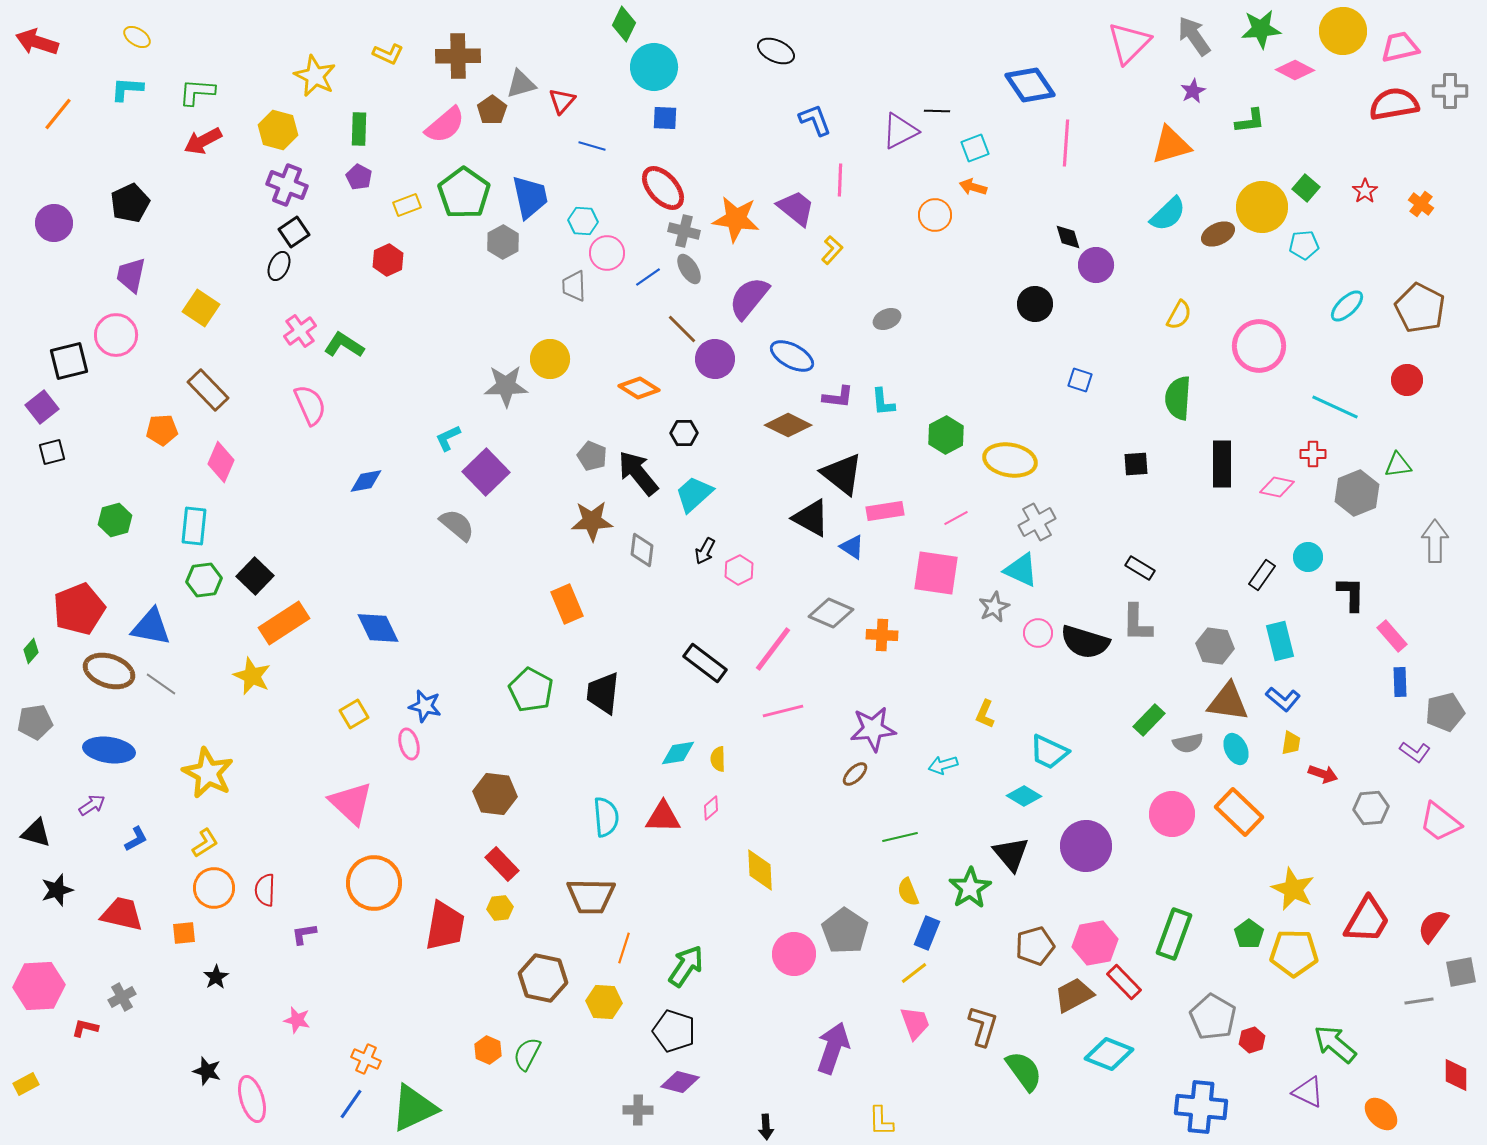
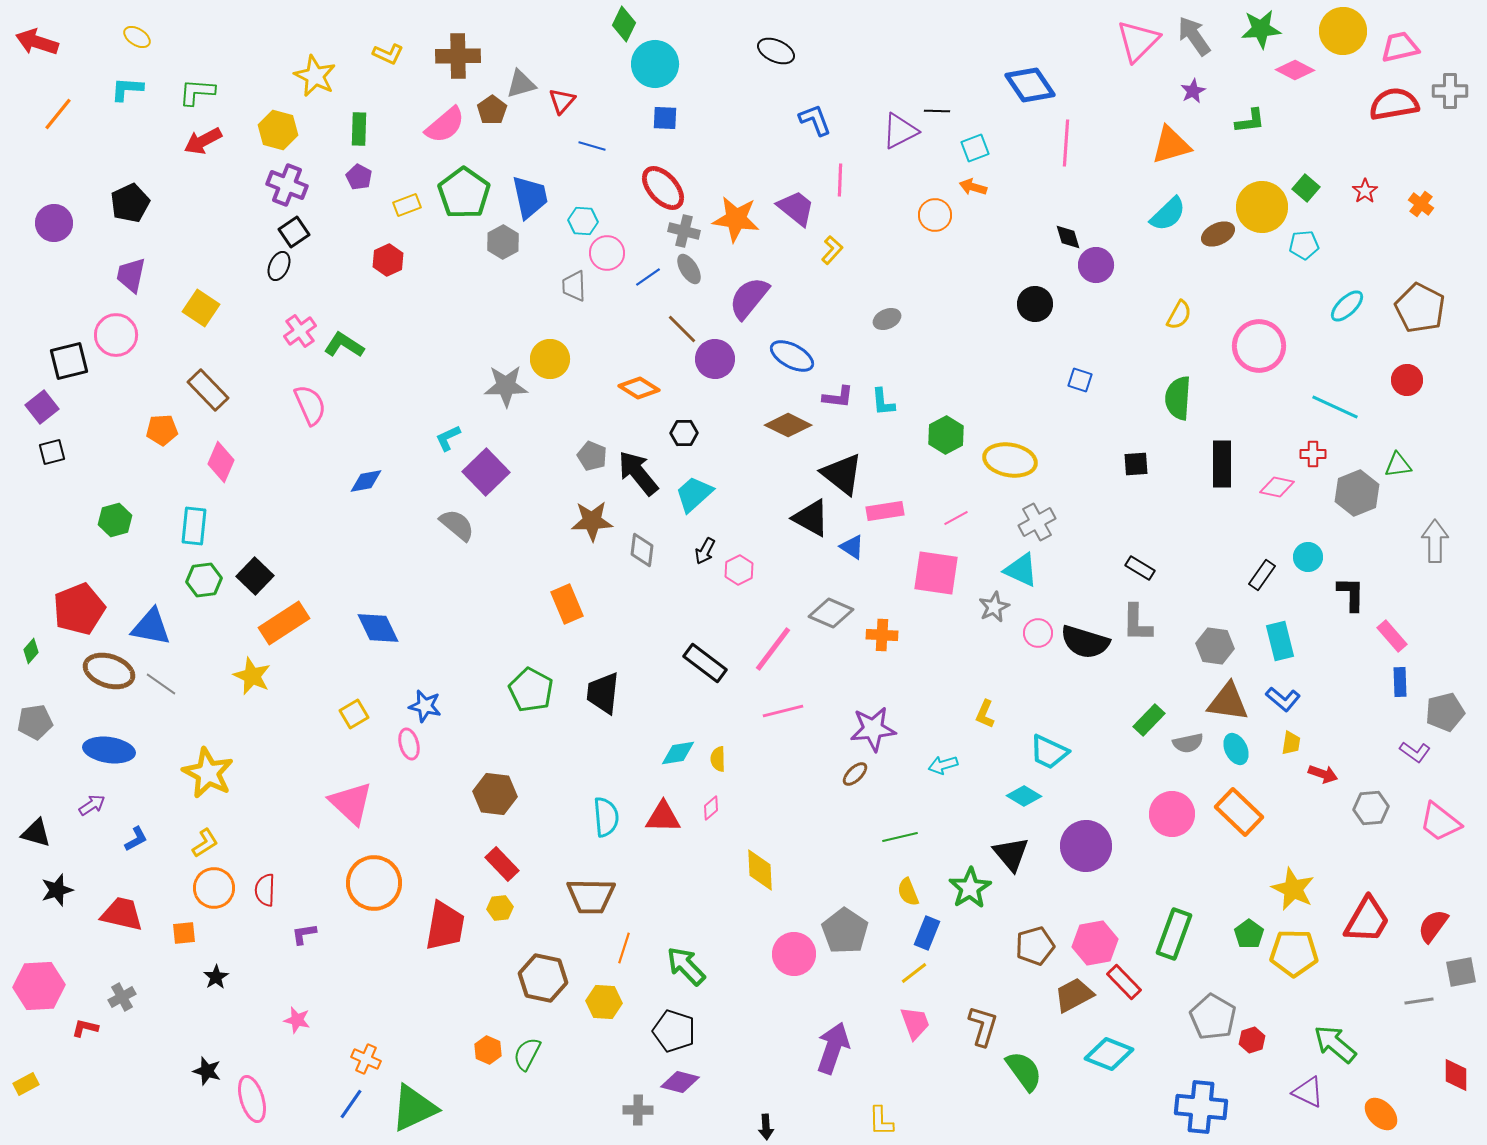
pink triangle at (1129, 43): moved 9 px right, 2 px up
cyan circle at (654, 67): moved 1 px right, 3 px up
green arrow at (686, 966): rotated 78 degrees counterclockwise
